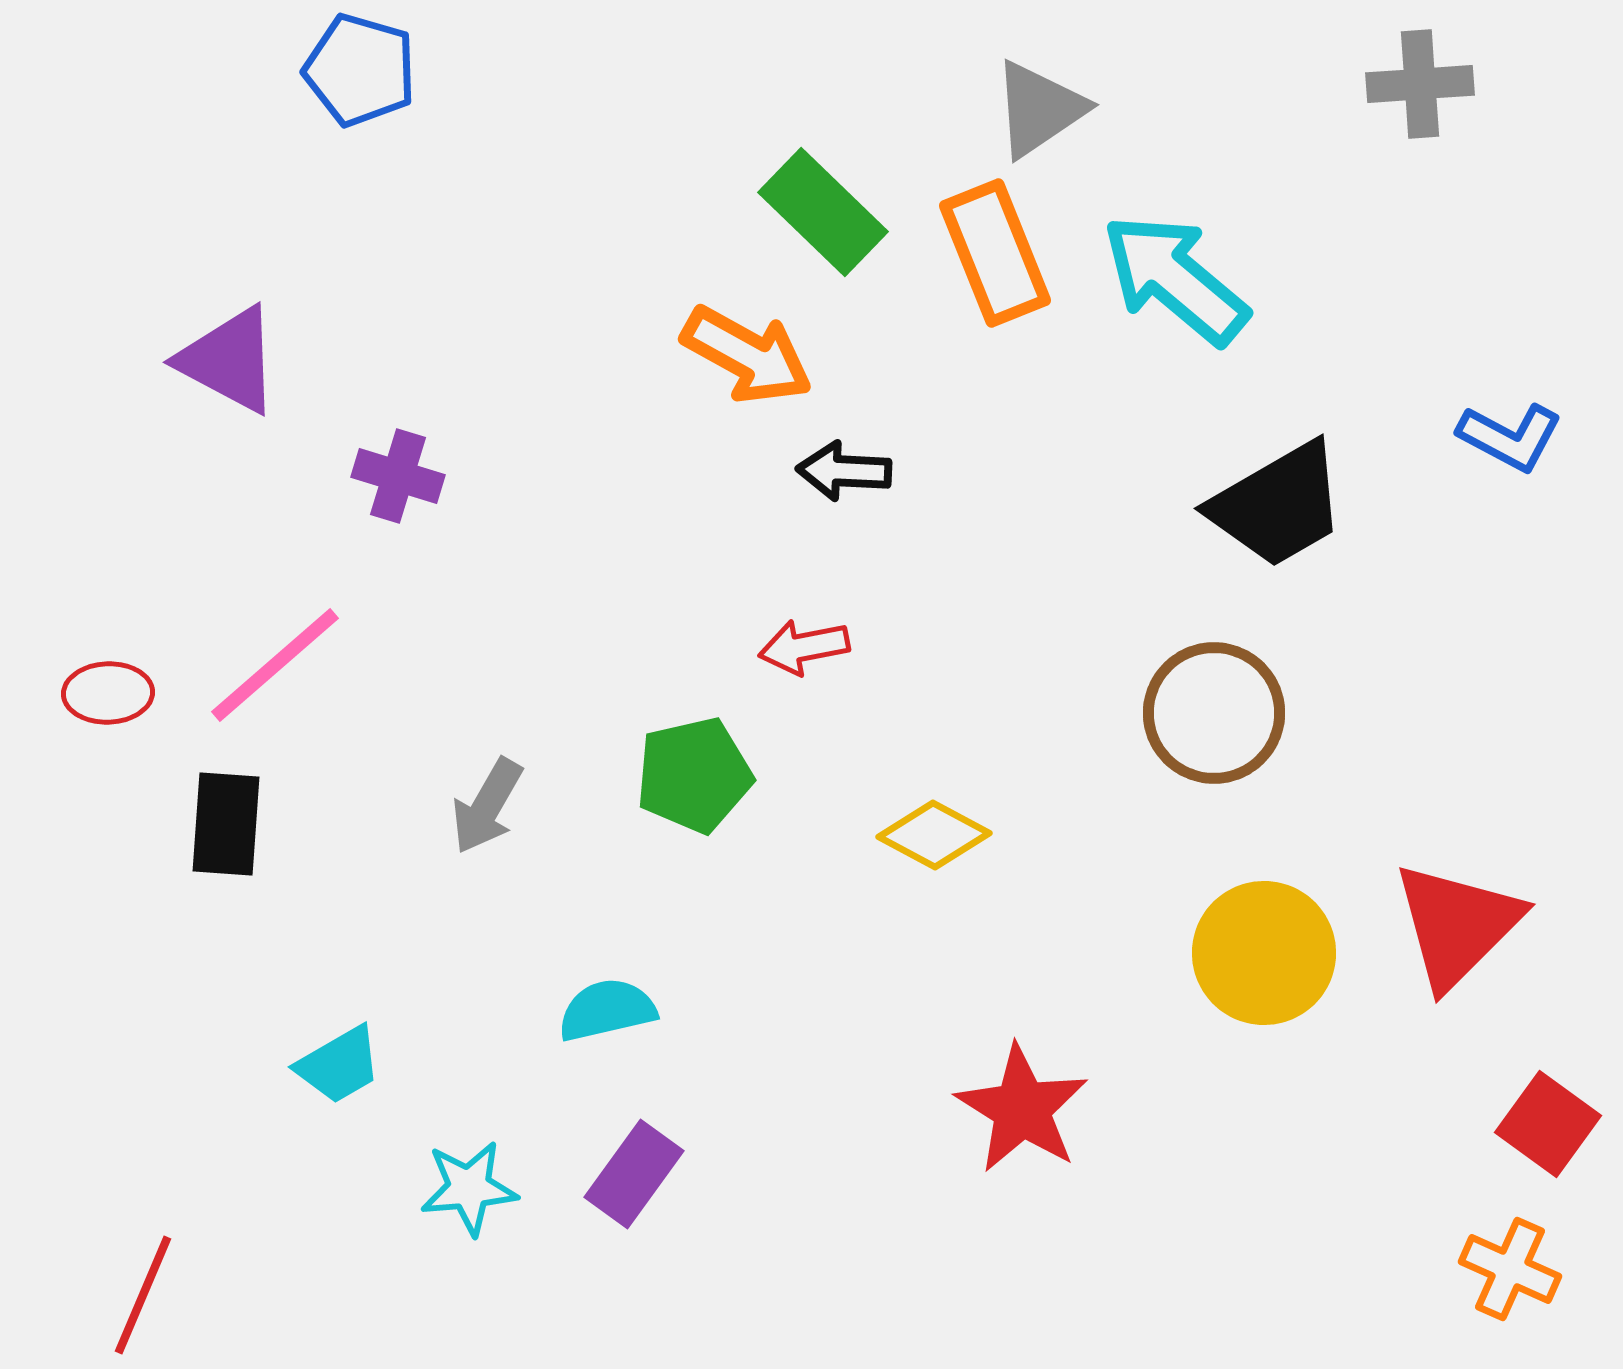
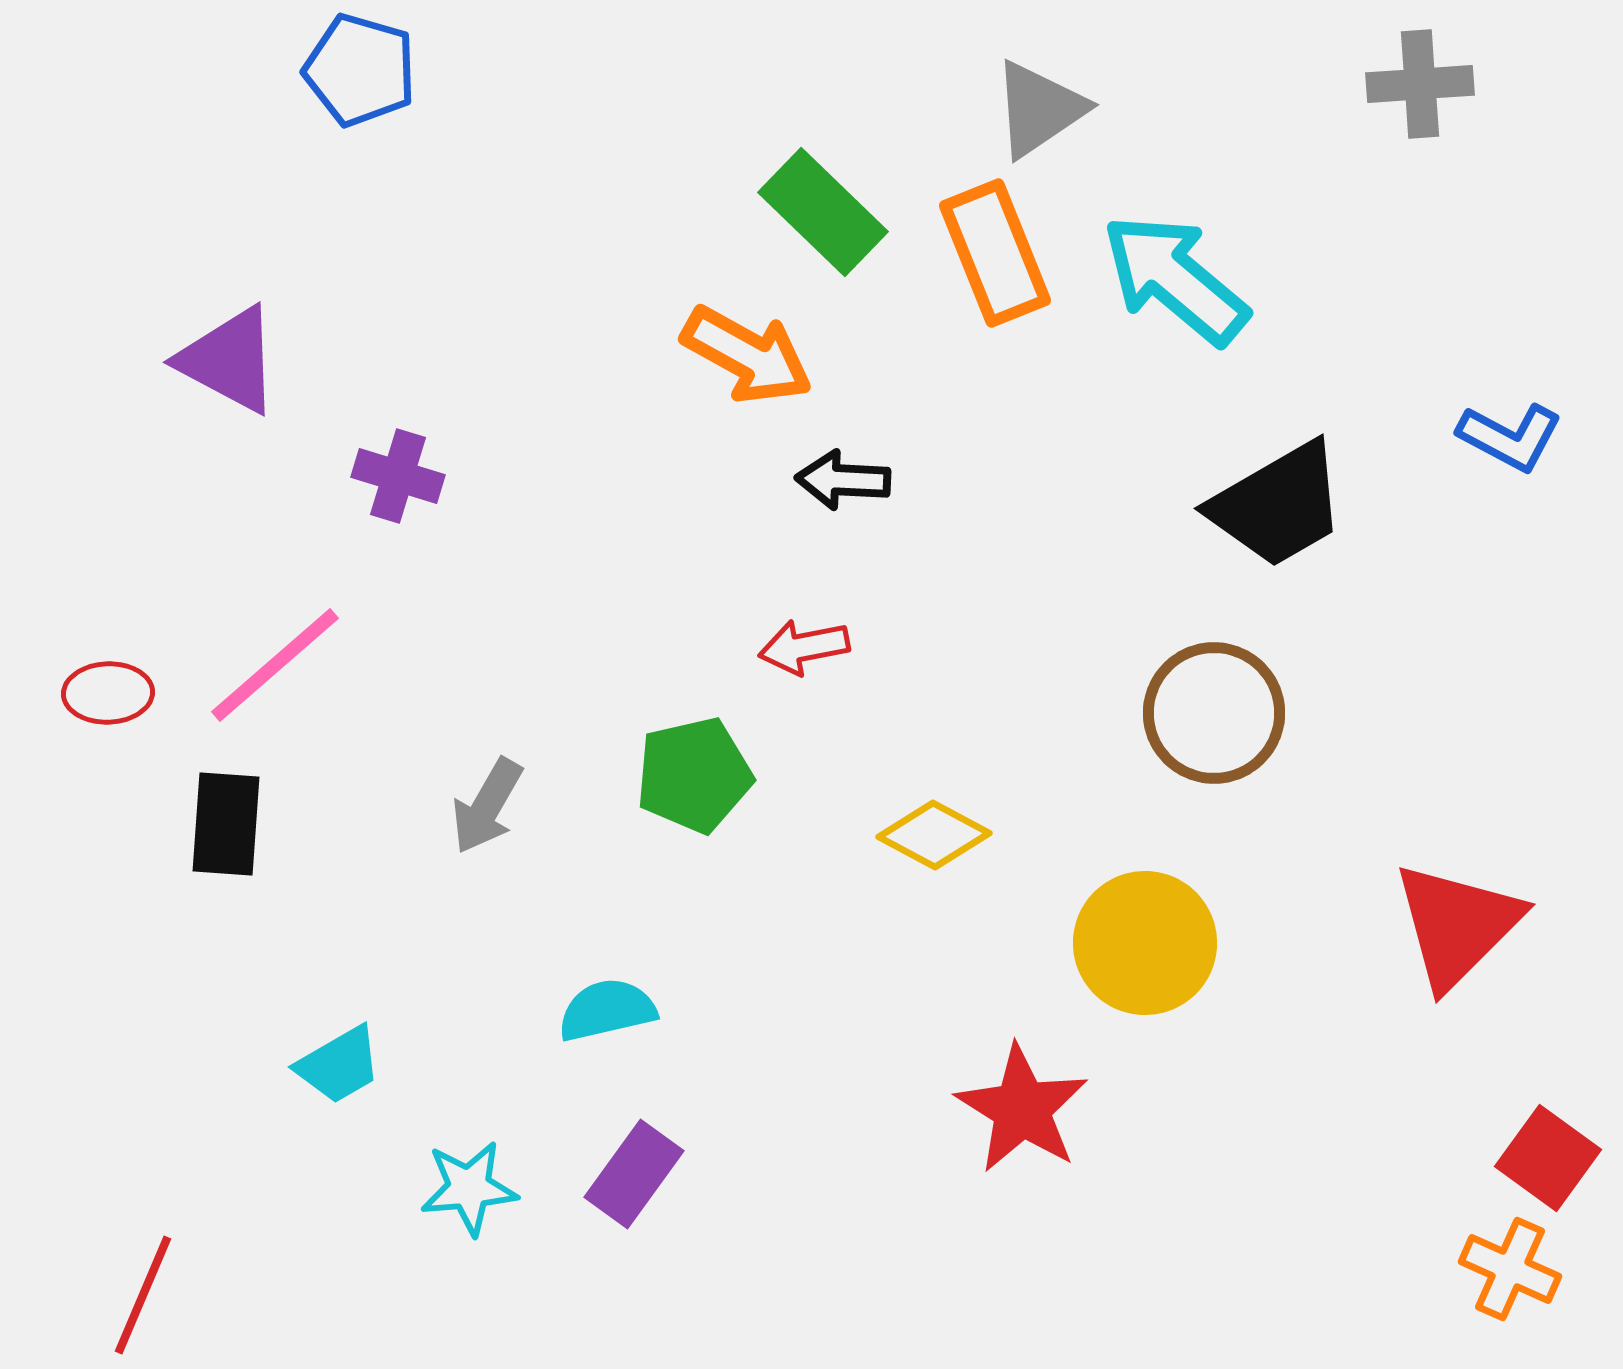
black arrow: moved 1 px left, 9 px down
yellow circle: moved 119 px left, 10 px up
red square: moved 34 px down
